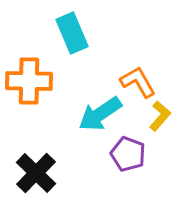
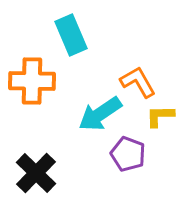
cyan rectangle: moved 1 px left, 2 px down
orange cross: moved 3 px right
yellow L-shape: rotated 132 degrees counterclockwise
